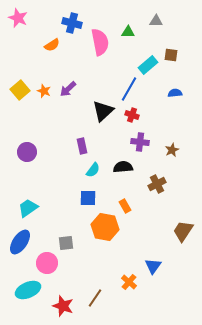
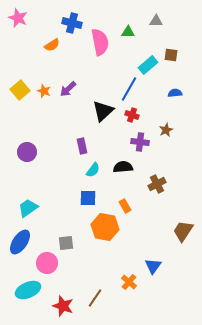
brown star: moved 6 px left, 20 px up
